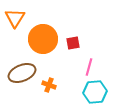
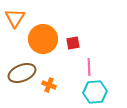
pink line: rotated 18 degrees counterclockwise
